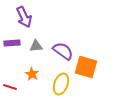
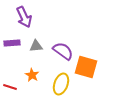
orange star: moved 1 px down
